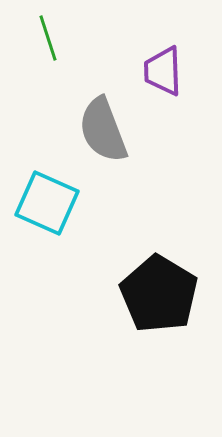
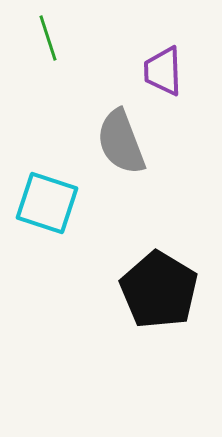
gray semicircle: moved 18 px right, 12 px down
cyan square: rotated 6 degrees counterclockwise
black pentagon: moved 4 px up
